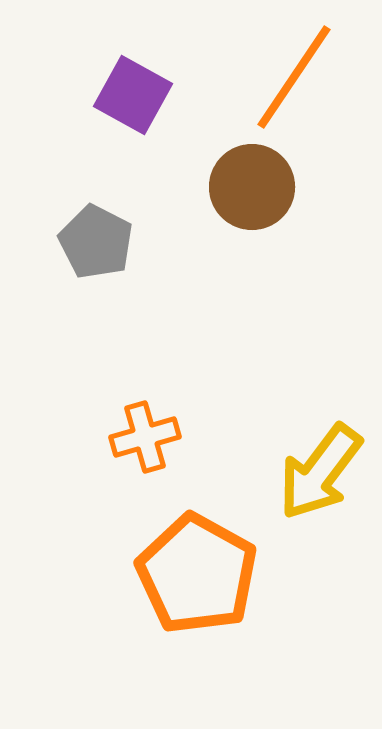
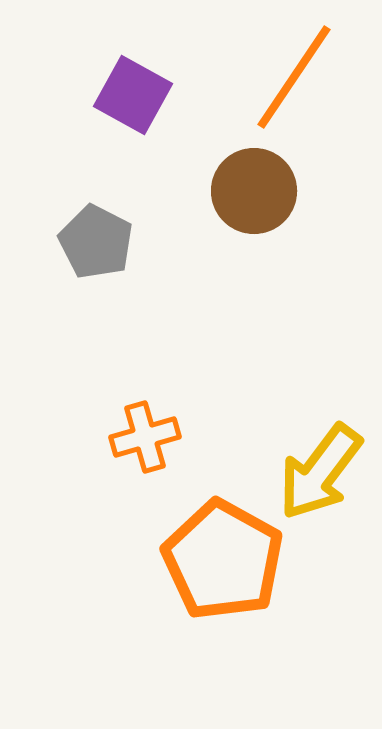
brown circle: moved 2 px right, 4 px down
orange pentagon: moved 26 px right, 14 px up
